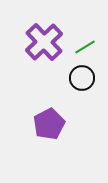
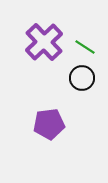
green line: rotated 65 degrees clockwise
purple pentagon: rotated 20 degrees clockwise
